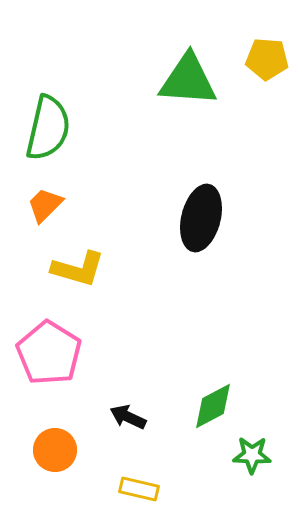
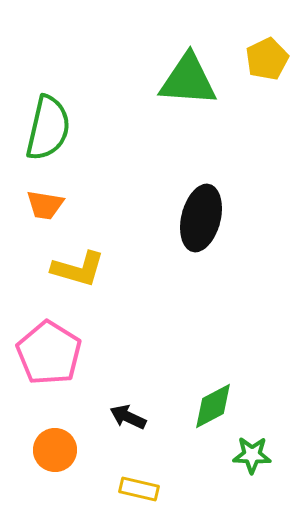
yellow pentagon: rotated 30 degrees counterclockwise
orange trapezoid: rotated 126 degrees counterclockwise
